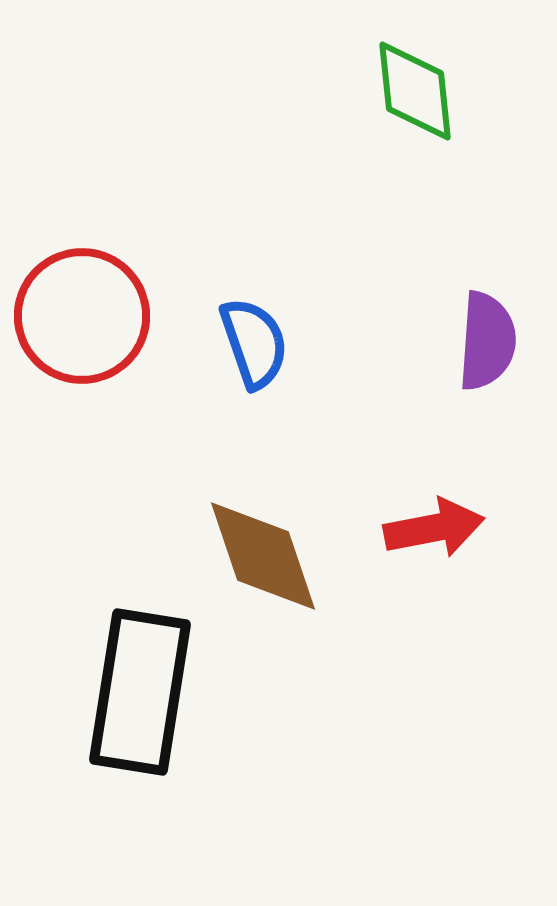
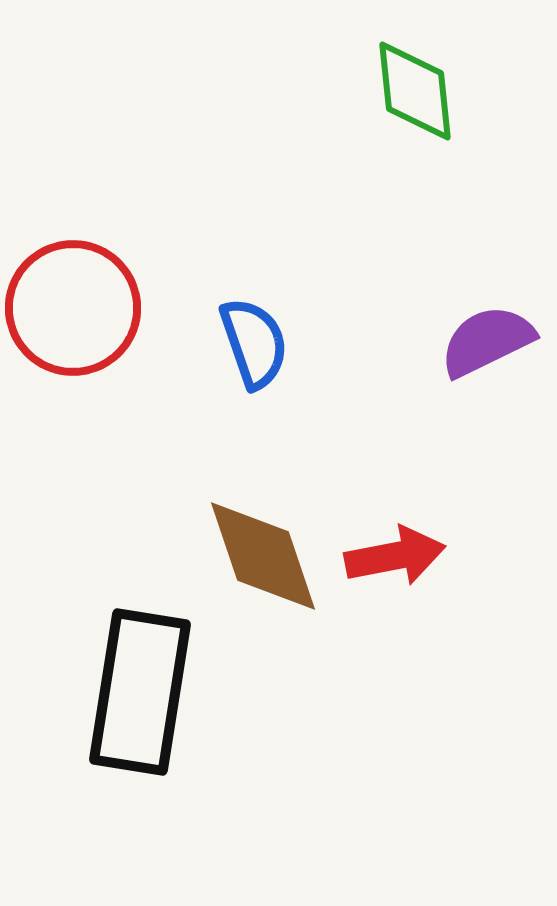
red circle: moved 9 px left, 8 px up
purple semicircle: rotated 120 degrees counterclockwise
red arrow: moved 39 px left, 28 px down
